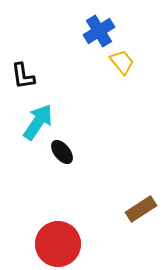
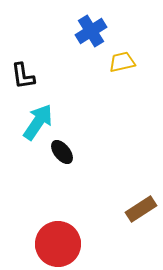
blue cross: moved 8 px left
yellow trapezoid: rotated 64 degrees counterclockwise
